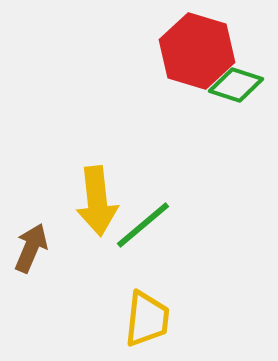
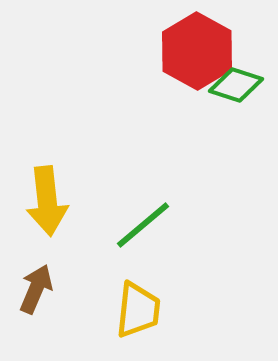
red hexagon: rotated 12 degrees clockwise
yellow arrow: moved 50 px left
brown arrow: moved 5 px right, 41 px down
yellow trapezoid: moved 9 px left, 9 px up
